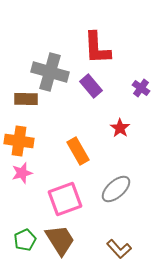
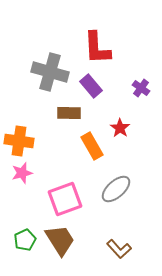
brown rectangle: moved 43 px right, 14 px down
orange rectangle: moved 14 px right, 5 px up
